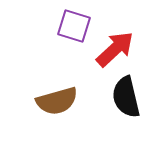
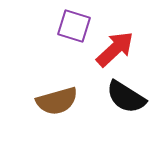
black semicircle: rotated 45 degrees counterclockwise
